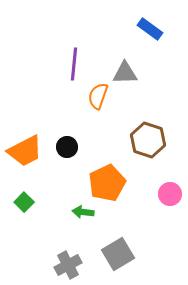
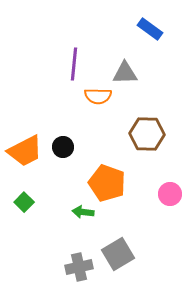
orange semicircle: rotated 108 degrees counterclockwise
brown hexagon: moved 1 px left, 6 px up; rotated 16 degrees counterclockwise
black circle: moved 4 px left
orange pentagon: rotated 27 degrees counterclockwise
gray cross: moved 11 px right, 2 px down; rotated 16 degrees clockwise
